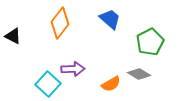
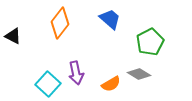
purple arrow: moved 3 px right, 4 px down; rotated 80 degrees clockwise
